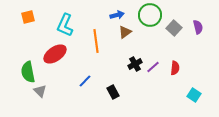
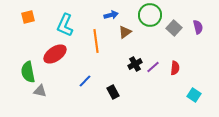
blue arrow: moved 6 px left
gray triangle: rotated 32 degrees counterclockwise
